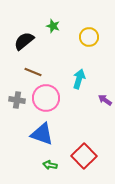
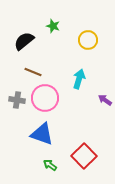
yellow circle: moved 1 px left, 3 px down
pink circle: moved 1 px left
green arrow: rotated 24 degrees clockwise
